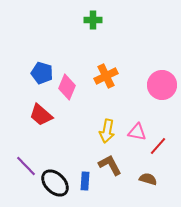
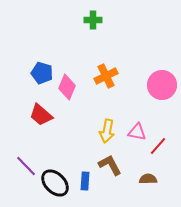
brown semicircle: rotated 18 degrees counterclockwise
